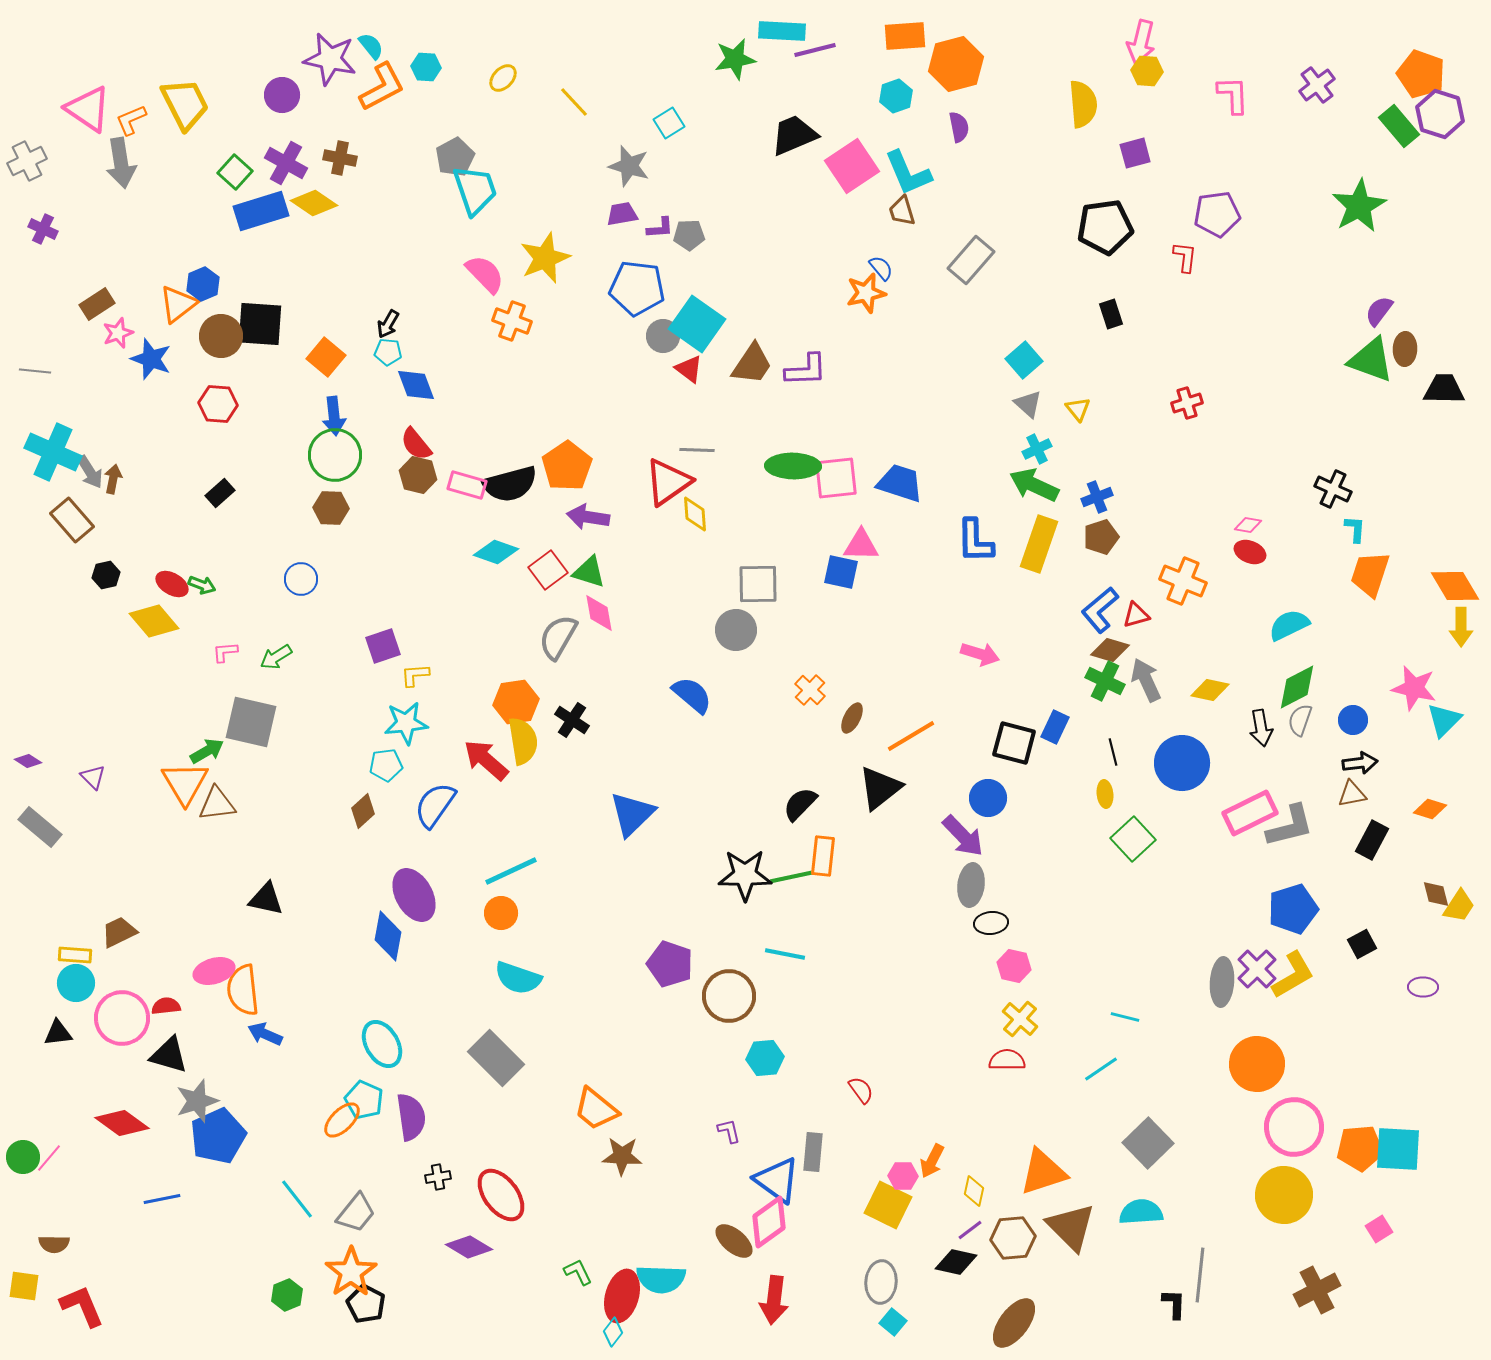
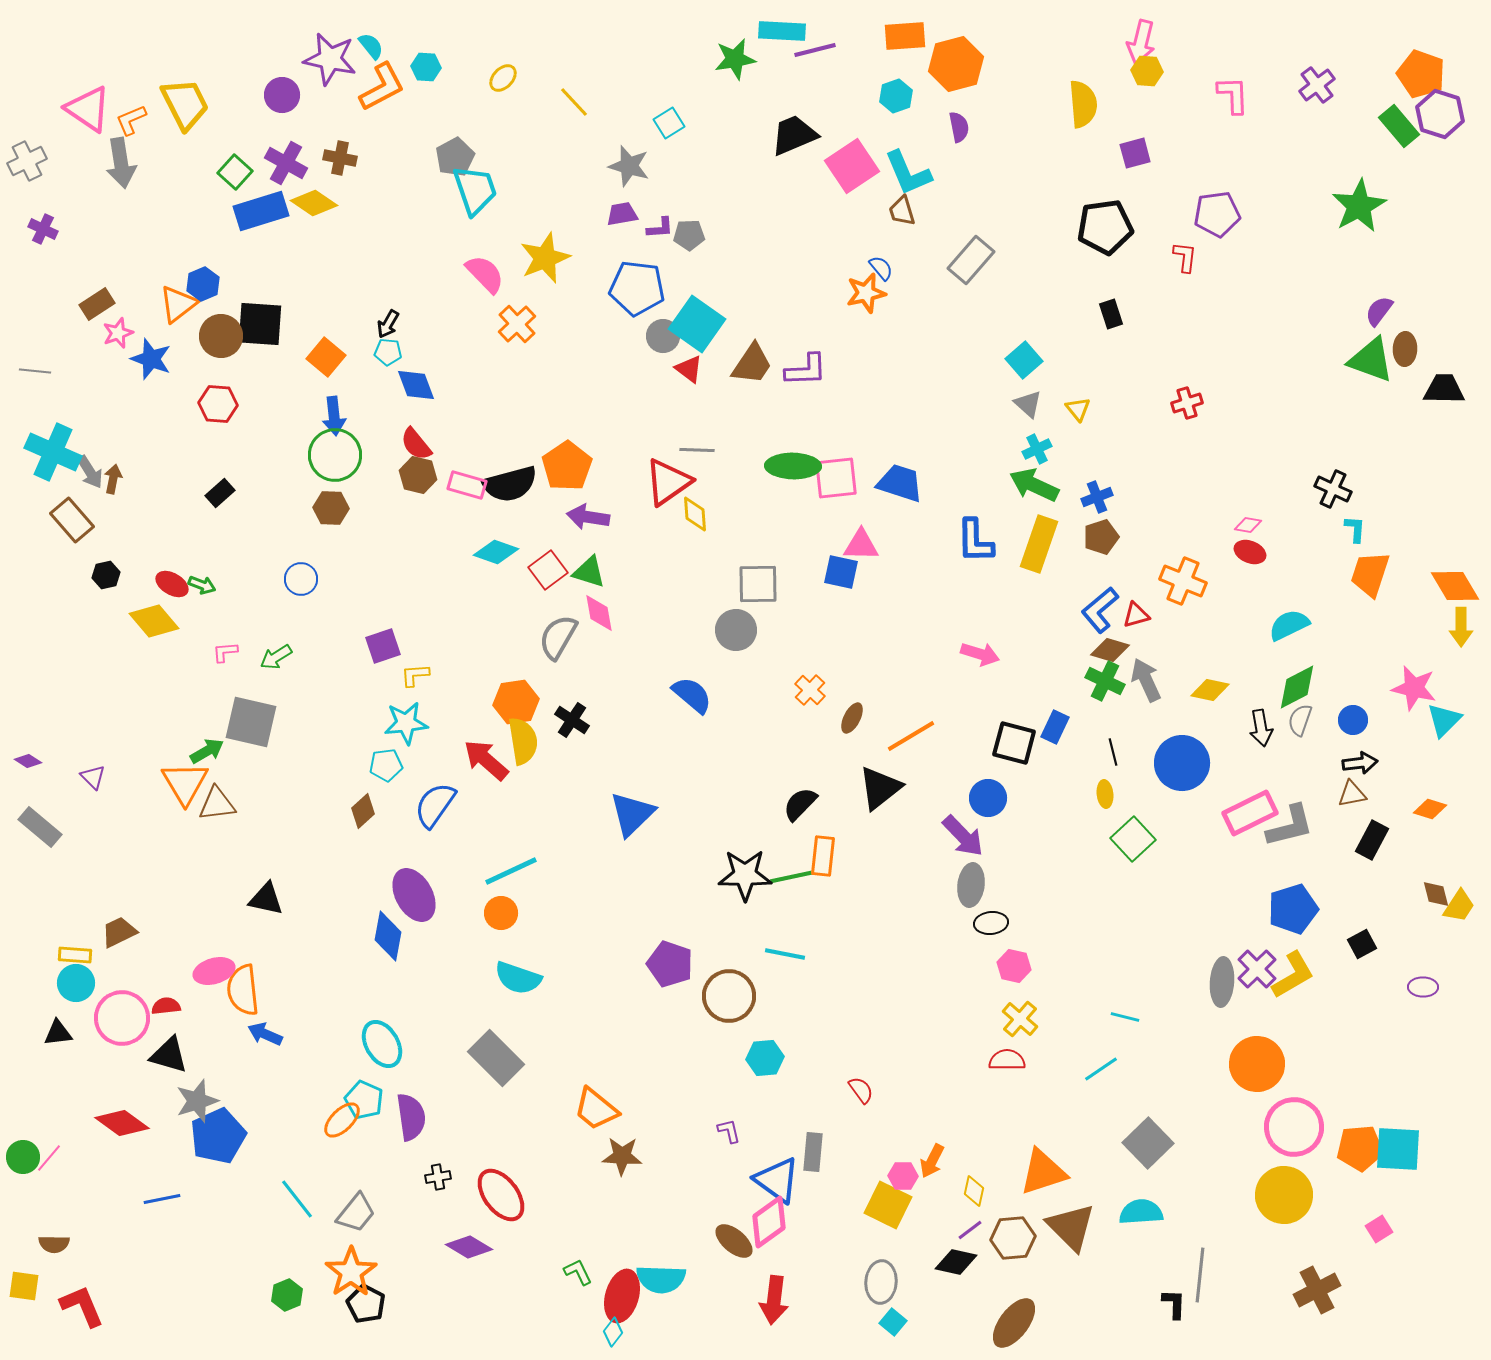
orange cross at (512, 321): moved 5 px right, 3 px down; rotated 27 degrees clockwise
